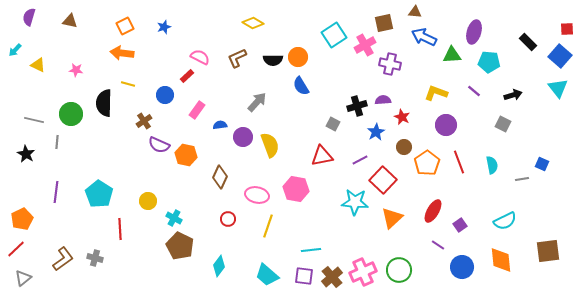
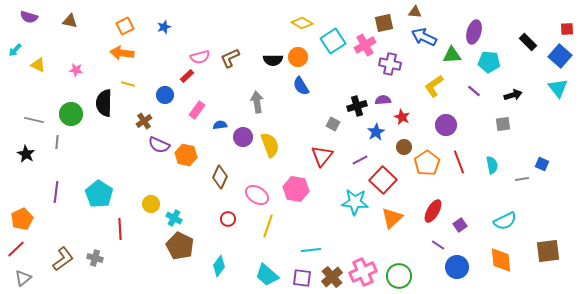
purple semicircle at (29, 17): rotated 90 degrees counterclockwise
yellow diamond at (253, 23): moved 49 px right
cyan square at (334, 35): moved 1 px left, 6 px down
pink semicircle at (200, 57): rotated 138 degrees clockwise
brown L-shape at (237, 58): moved 7 px left
yellow L-shape at (436, 93): moved 2 px left, 7 px up; rotated 55 degrees counterclockwise
gray arrow at (257, 102): rotated 50 degrees counterclockwise
gray square at (503, 124): rotated 35 degrees counterclockwise
red triangle at (322, 156): rotated 40 degrees counterclockwise
pink ellipse at (257, 195): rotated 20 degrees clockwise
yellow circle at (148, 201): moved 3 px right, 3 px down
blue circle at (462, 267): moved 5 px left
green circle at (399, 270): moved 6 px down
purple square at (304, 276): moved 2 px left, 2 px down
